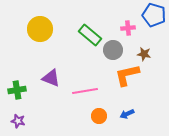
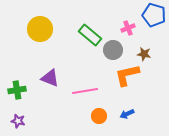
pink cross: rotated 16 degrees counterclockwise
purple triangle: moved 1 px left
